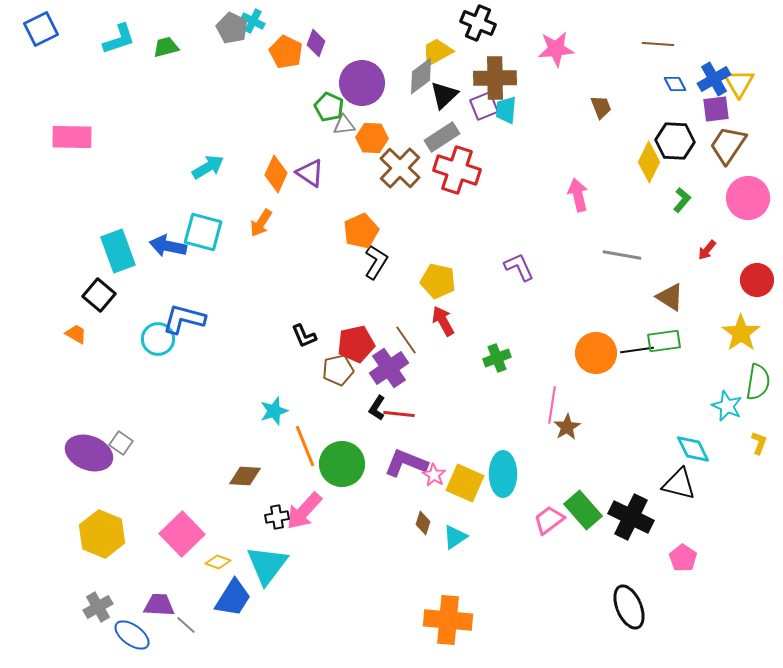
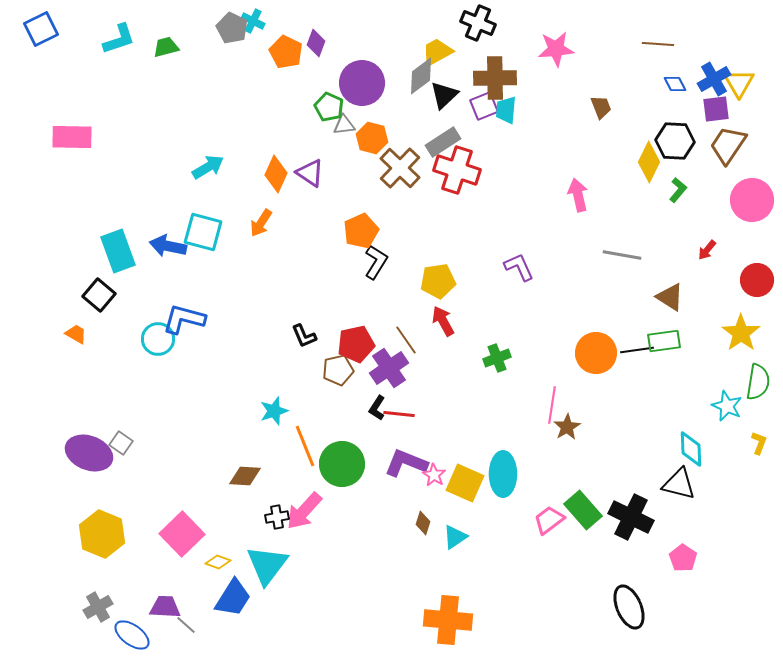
gray rectangle at (442, 137): moved 1 px right, 5 px down
orange hexagon at (372, 138): rotated 12 degrees clockwise
pink circle at (748, 198): moved 4 px right, 2 px down
green L-shape at (682, 200): moved 4 px left, 10 px up
yellow pentagon at (438, 281): rotated 20 degrees counterclockwise
cyan diamond at (693, 449): moved 2 px left; rotated 24 degrees clockwise
purple trapezoid at (159, 605): moved 6 px right, 2 px down
